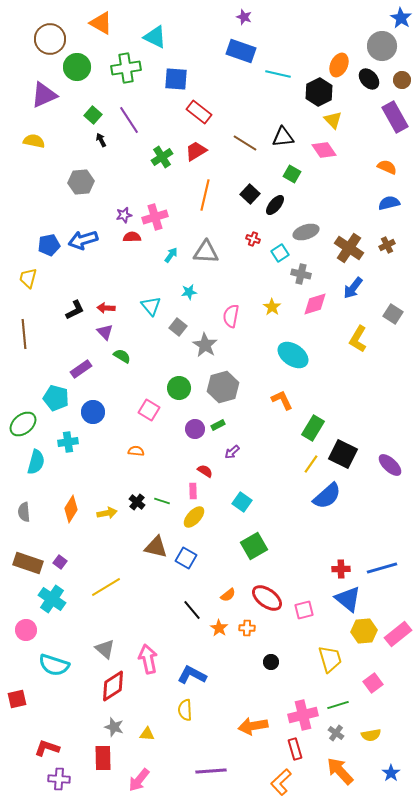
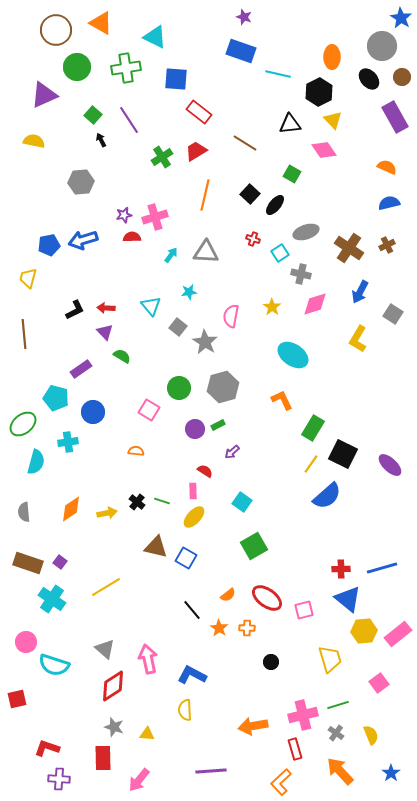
brown circle at (50, 39): moved 6 px right, 9 px up
orange ellipse at (339, 65): moved 7 px left, 8 px up; rotated 25 degrees counterclockwise
brown circle at (402, 80): moved 3 px up
black triangle at (283, 137): moved 7 px right, 13 px up
blue arrow at (353, 288): moved 7 px right, 4 px down; rotated 10 degrees counterclockwise
gray star at (205, 345): moved 3 px up
orange diamond at (71, 509): rotated 24 degrees clockwise
pink circle at (26, 630): moved 12 px down
pink square at (373, 683): moved 6 px right
yellow semicircle at (371, 735): rotated 102 degrees counterclockwise
